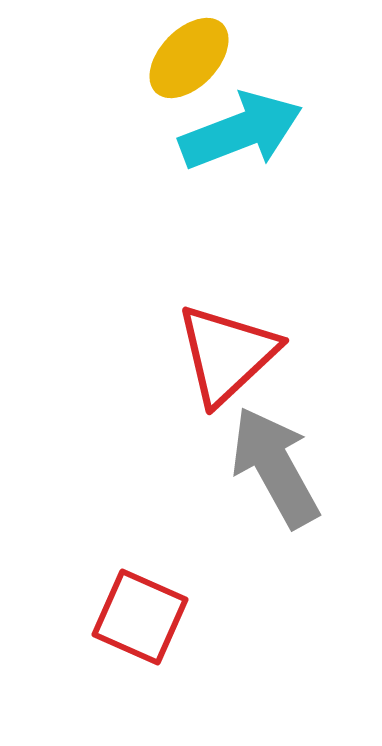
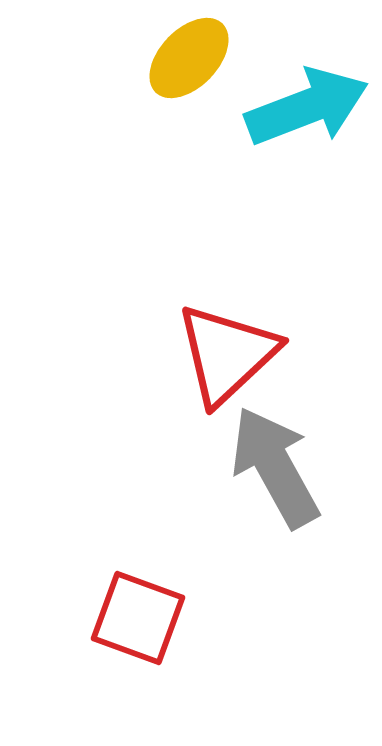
cyan arrow: moved 66 px right, 24 px up
red square: moved 2 px left, 1 px down; rotated 4 degrees counterclockwise
